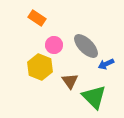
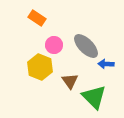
blue arrow: rotated 28 degrees clockwise
